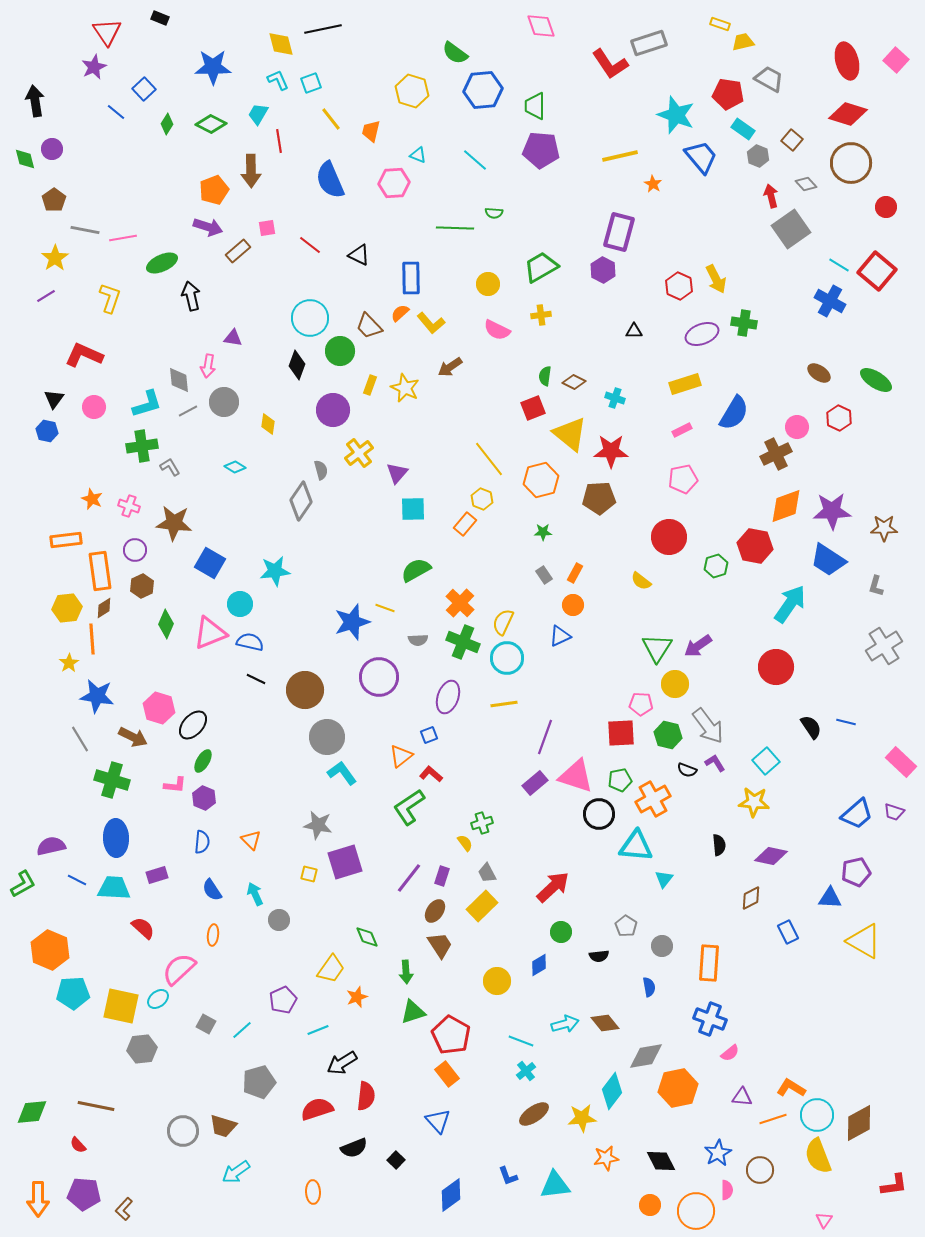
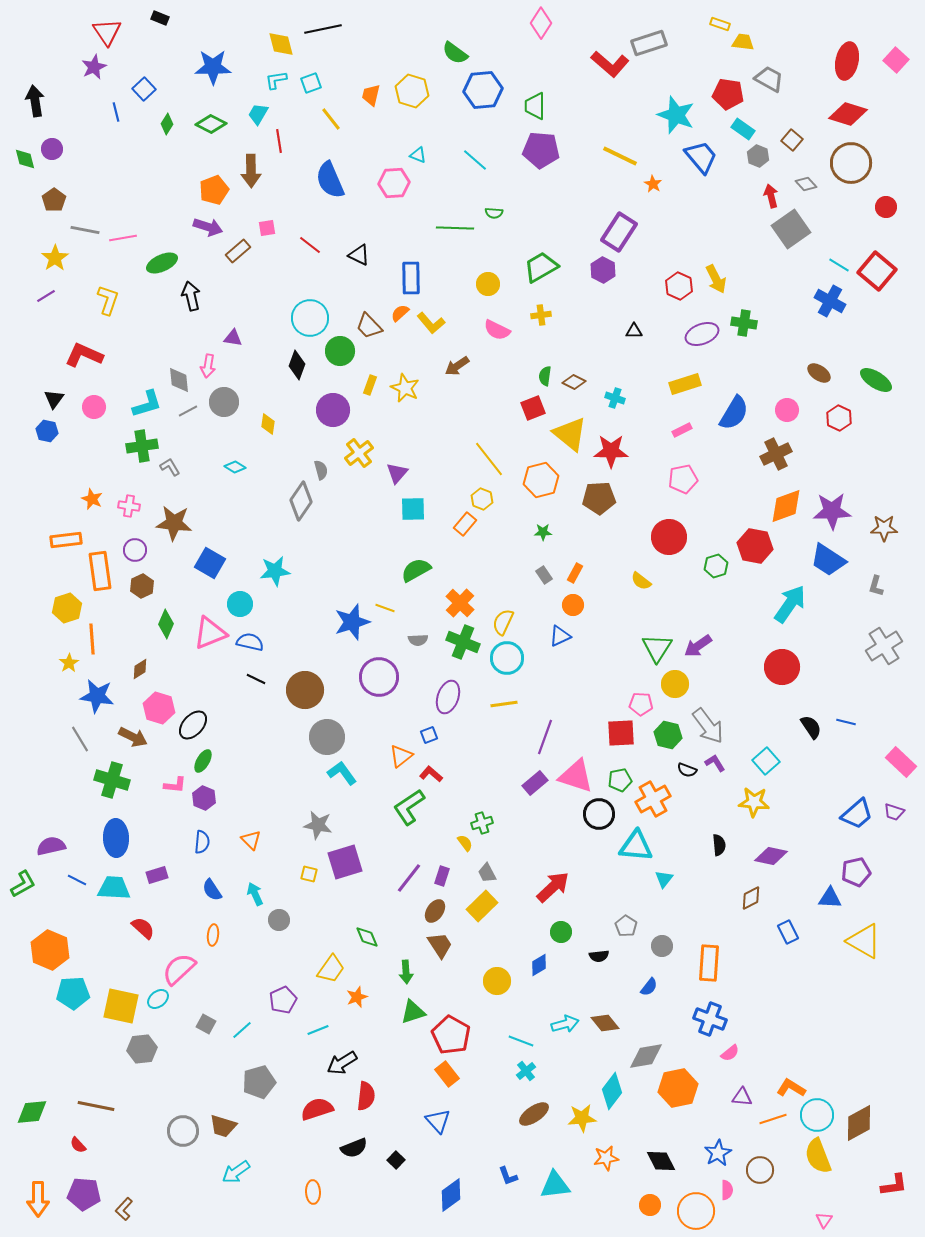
pink diamond at (541, 26): moved 3 px up; rotated 52 degrees clockwise
yellow trapezoid at (743, 42): rotated 20 degrees clockwise
red ellipse at (847, 61): rotated 27 degrees clockwise
red L-shape at (610, 64): rotated 15 degrees counterclockwise
cyan L-shape at (278, 80): moved 2 px left; rotated 75 degrees counterclockwise
blue line at (116, 112): rotated 36 degrees clockwise
orange trapezoid at (371, 131): moved 36 px up
yellow line at (620, 156): rotated 39 degrees clockwise
purple rectangle at (619, 232): rotated 18 degrees clockwise
yellow L-shape at (110, 298): moved 2 px left, 2 px down
brown arrow at (450, 367): moved 7 px right, 1 px up
pink circle at (797, 427): moved 10 px left, 17 px up
pink cross at (129, 506): rotated 10 degrees counterclockwise
yellow hexagon at (67, 608): rotated 12 degrees counterclockwise
brown diamond at (104, 608): moved 36 px right, 61 px down
red circle at (776, 667): moved 6 px right
blue semicircle at (649, 987): rotated 48 degrees clockwise
